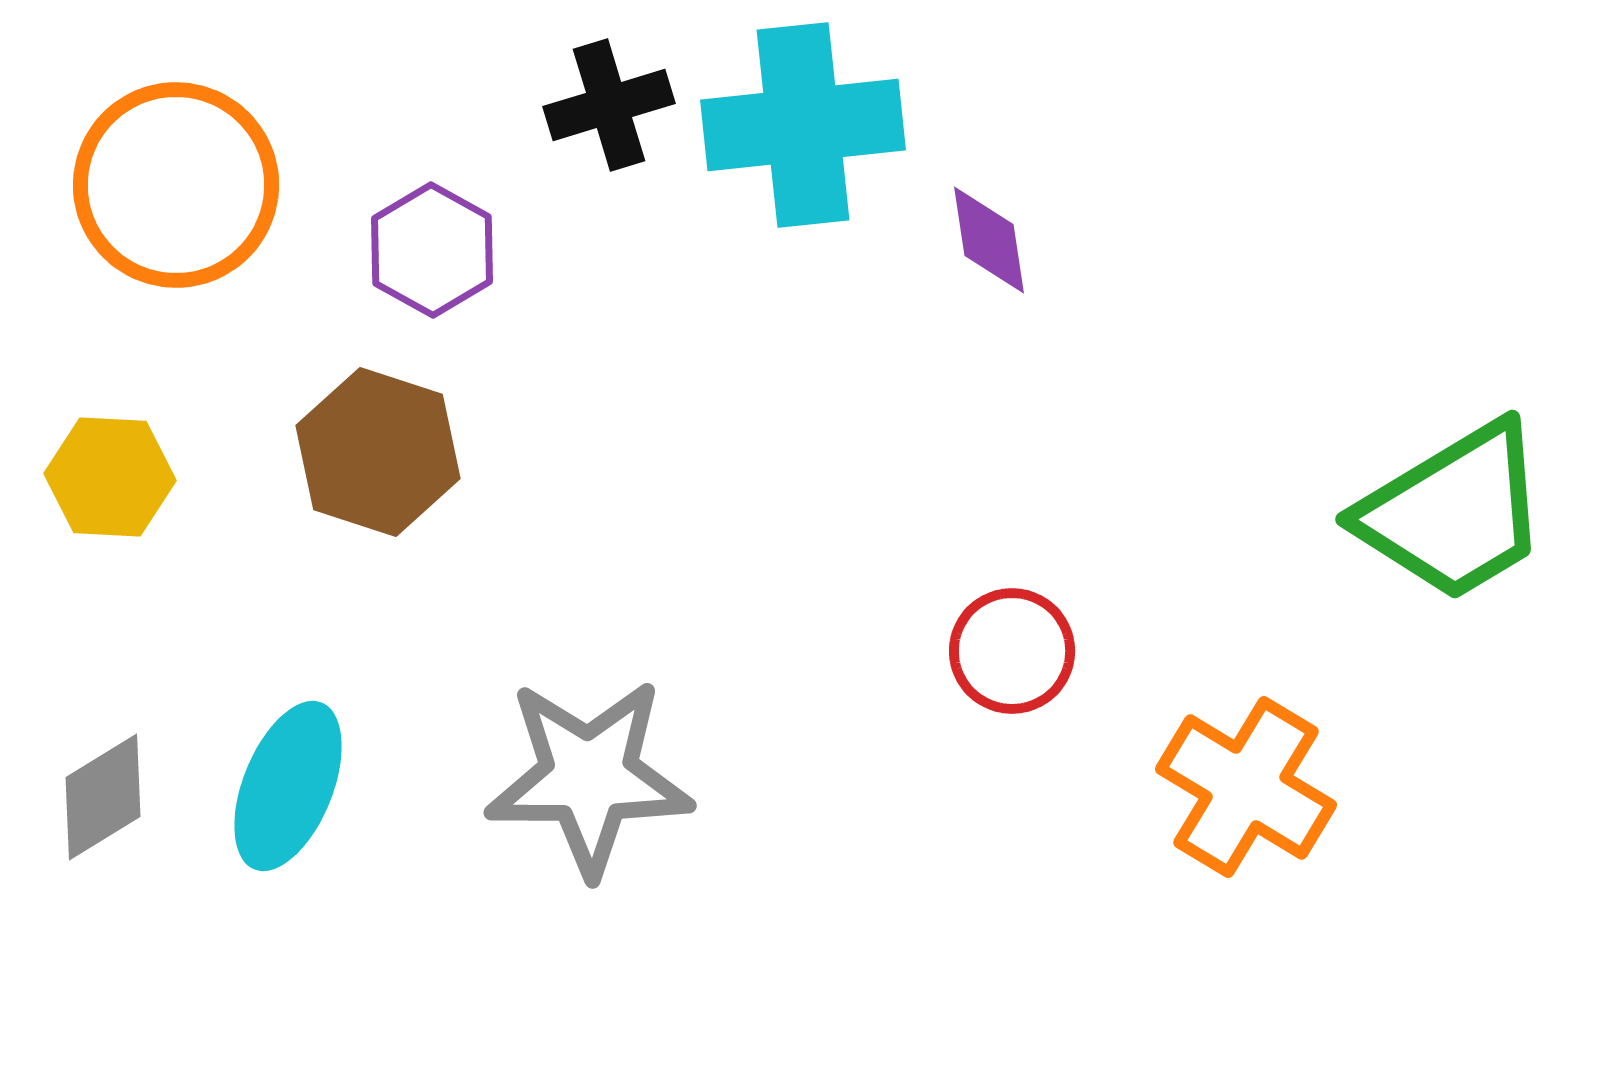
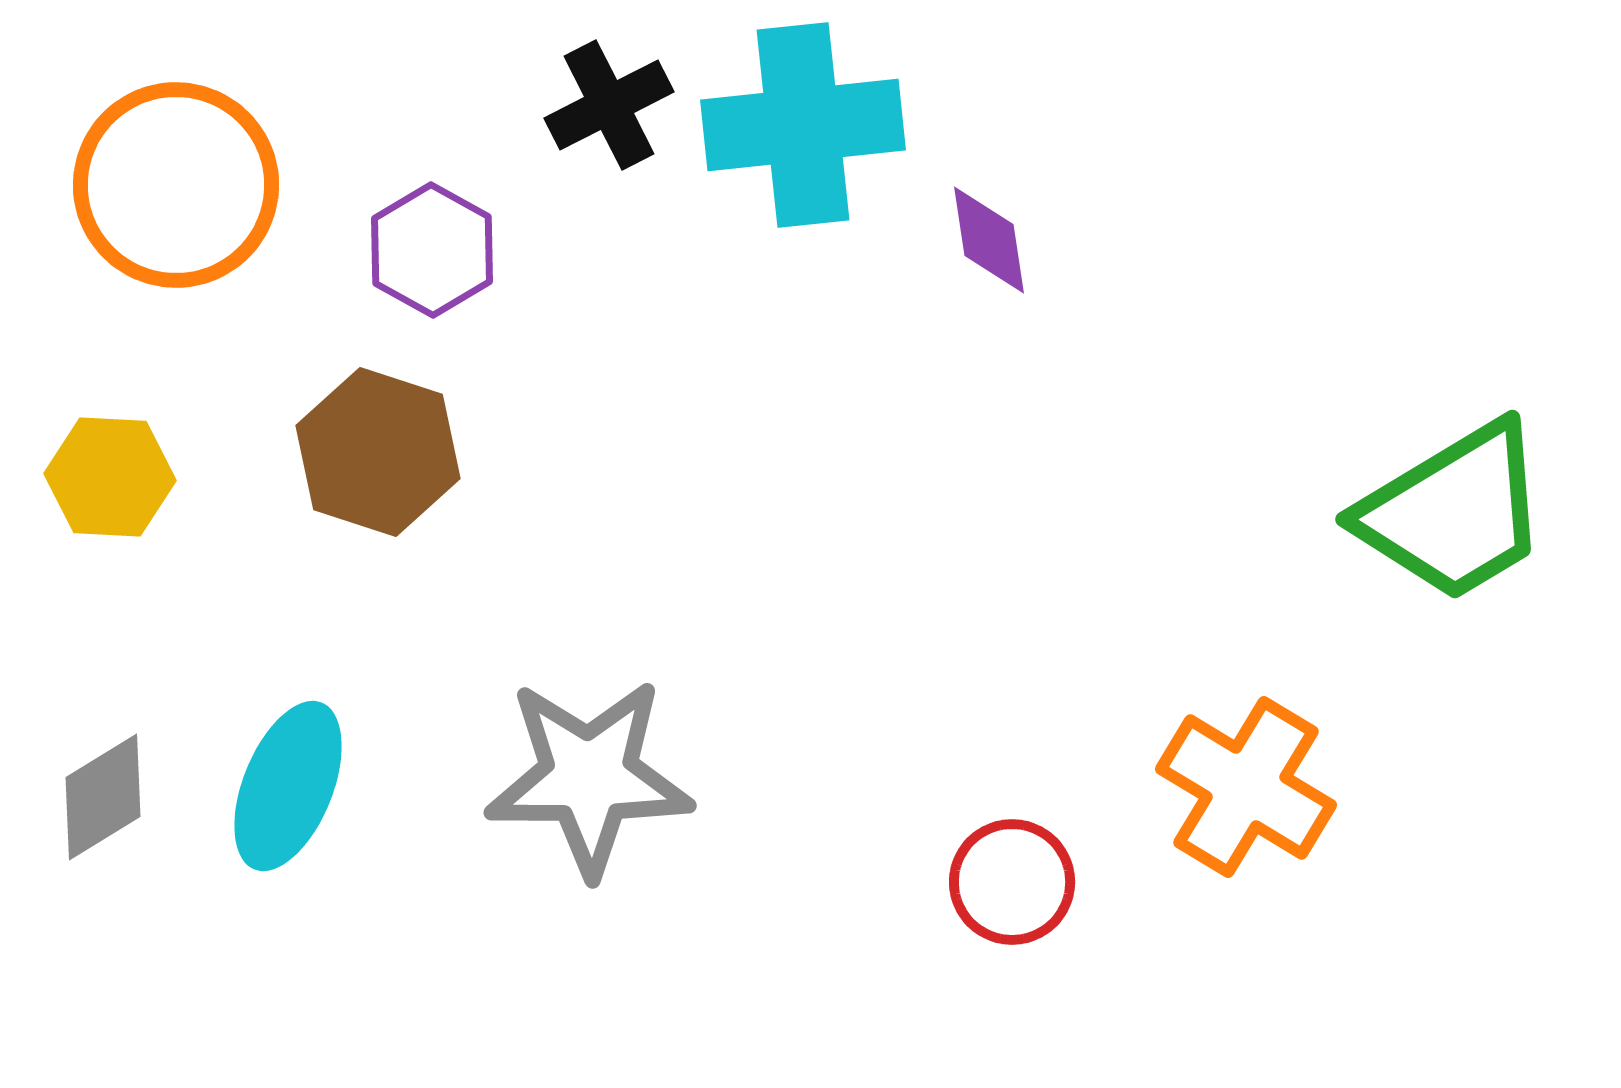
black cross: rotated 10 degrees counterclockwise
red circle: moved 231 px down
